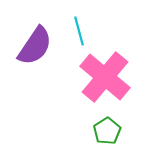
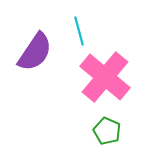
purple semicircle: moved 6 px down
green pentagon: rotated 16 degrees counterclockwise
